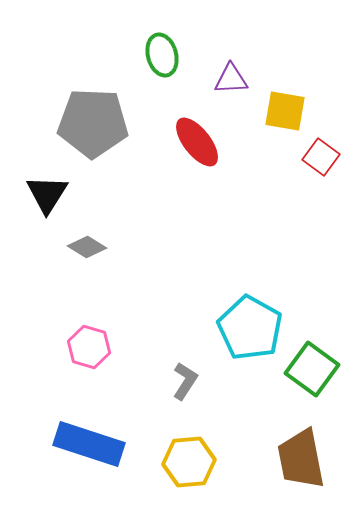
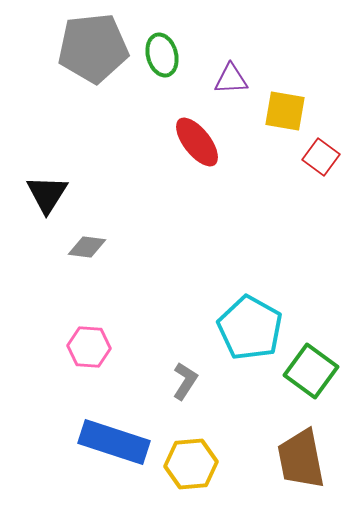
gray pentagon: moved 75 px up; rotated 8 degrees counterclockwise
gray diamond: rotated 24 degrees counterclockwise
pink hexagon: rotated 12 degrees counterclockwise
green square: moved 1 px left, 2 px down
blue rectangle: moved 25 px right, 2 px up
yellow hexagon: moved 2 px right, 2 px down
